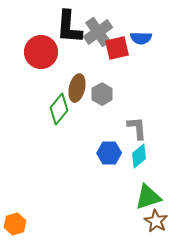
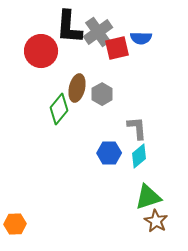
red circle: moved 1 px up
orange hexagon: rotated 15 degrees clockwise
